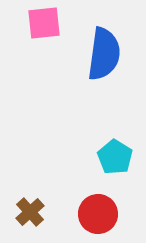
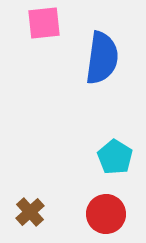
blue semicircle: moved 2 px left, 4 px down
red circle: moved 8 px right
